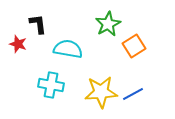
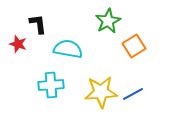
green star: moved 3 px up
cyan cross: rotated 15 degrees counterclockwise
